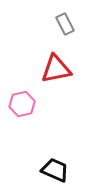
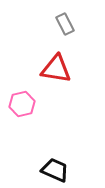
red triangle: rotated 20 degrees clockwise
